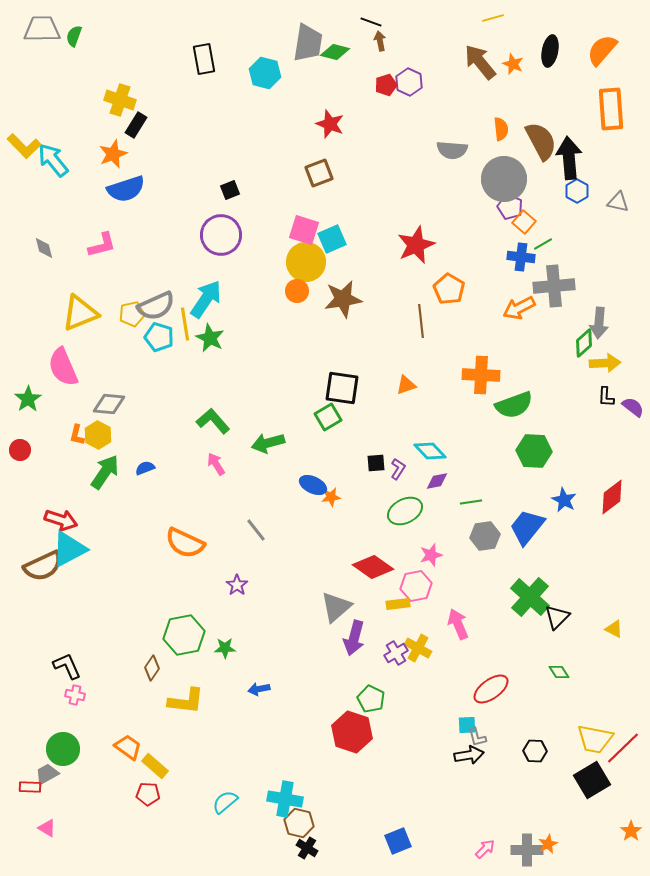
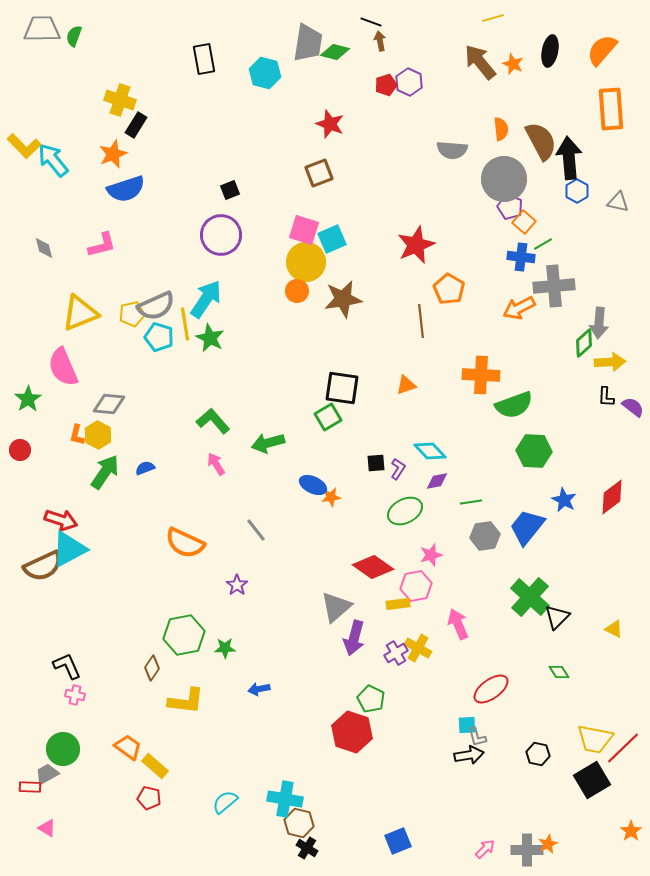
yellow arrow at (605, 363): moved 5 px right, 1 px up
black hexagon at (535, 751): moved 3 px right, 3 px down; rotated 10 degrees clockwise
red pentagon at (148, 794): moved 1 px right, 4 px down; rotated 10 degrees clockwise
